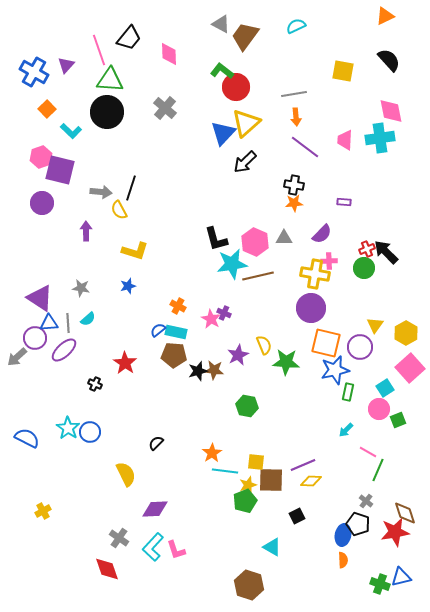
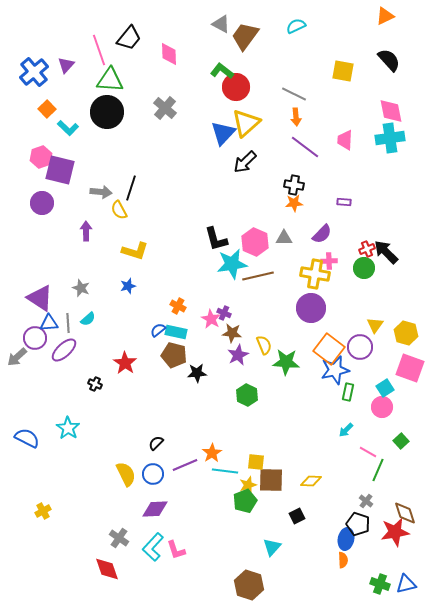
blue cross at (34, 72): rotated 20 degrees clockwise
gray line at (294, 94): rotated 35 degrees clockwise
cyan L-shape at (71, 131): moved 3 px left, 3 px up
cyan cross at (380, 138): moved 10 px right
gray star at (81, 288): rotated 12 degrees clockwise
yellow hexagon at (406, 333): rotated 15 degrees counterclockwise
orange square at (326, 343): moved 3 px right, 6 px down; rotated 24 degrees clockwise
brown pentagon at (174, 355): rotated 10 degrees clockwise
pink square at (410, 368): rotated 28 degrees counterclockwise
brown star at (214, 370): moved 18 px right, 37 px up
black star at (198, 371): moved 1 px left, 2 px down; rotated 12 degrees clockwise
green hexagon at (247, 406): moved 11 px up; rotated 15 degrees clockwise
pink circle at (379, 409): moved 3 px right, 2 px up
green square at (398, 420): moved 3 px right, 21 px down; rotated 21 degrees counterclockwise
blue circle at (90, 432): moved 63 px right, 42 px down
purple line at (303, 465): moved 118 px left
blue ellipse at (343, 535): moved 3 px right, 4 px down
cyan triangle at (272, 547): rotated 42 degrees clockwise
blue triangle at (401, 577): moved 5 px right, 7 px down
